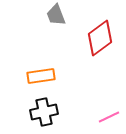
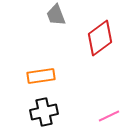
pink line: moved 1 px up
